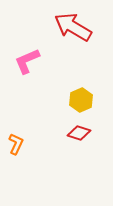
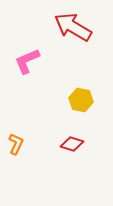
yellow hexagon: rotated 25 degrees counterclockwise
red diamond: moved 7 px left, 11 px down
